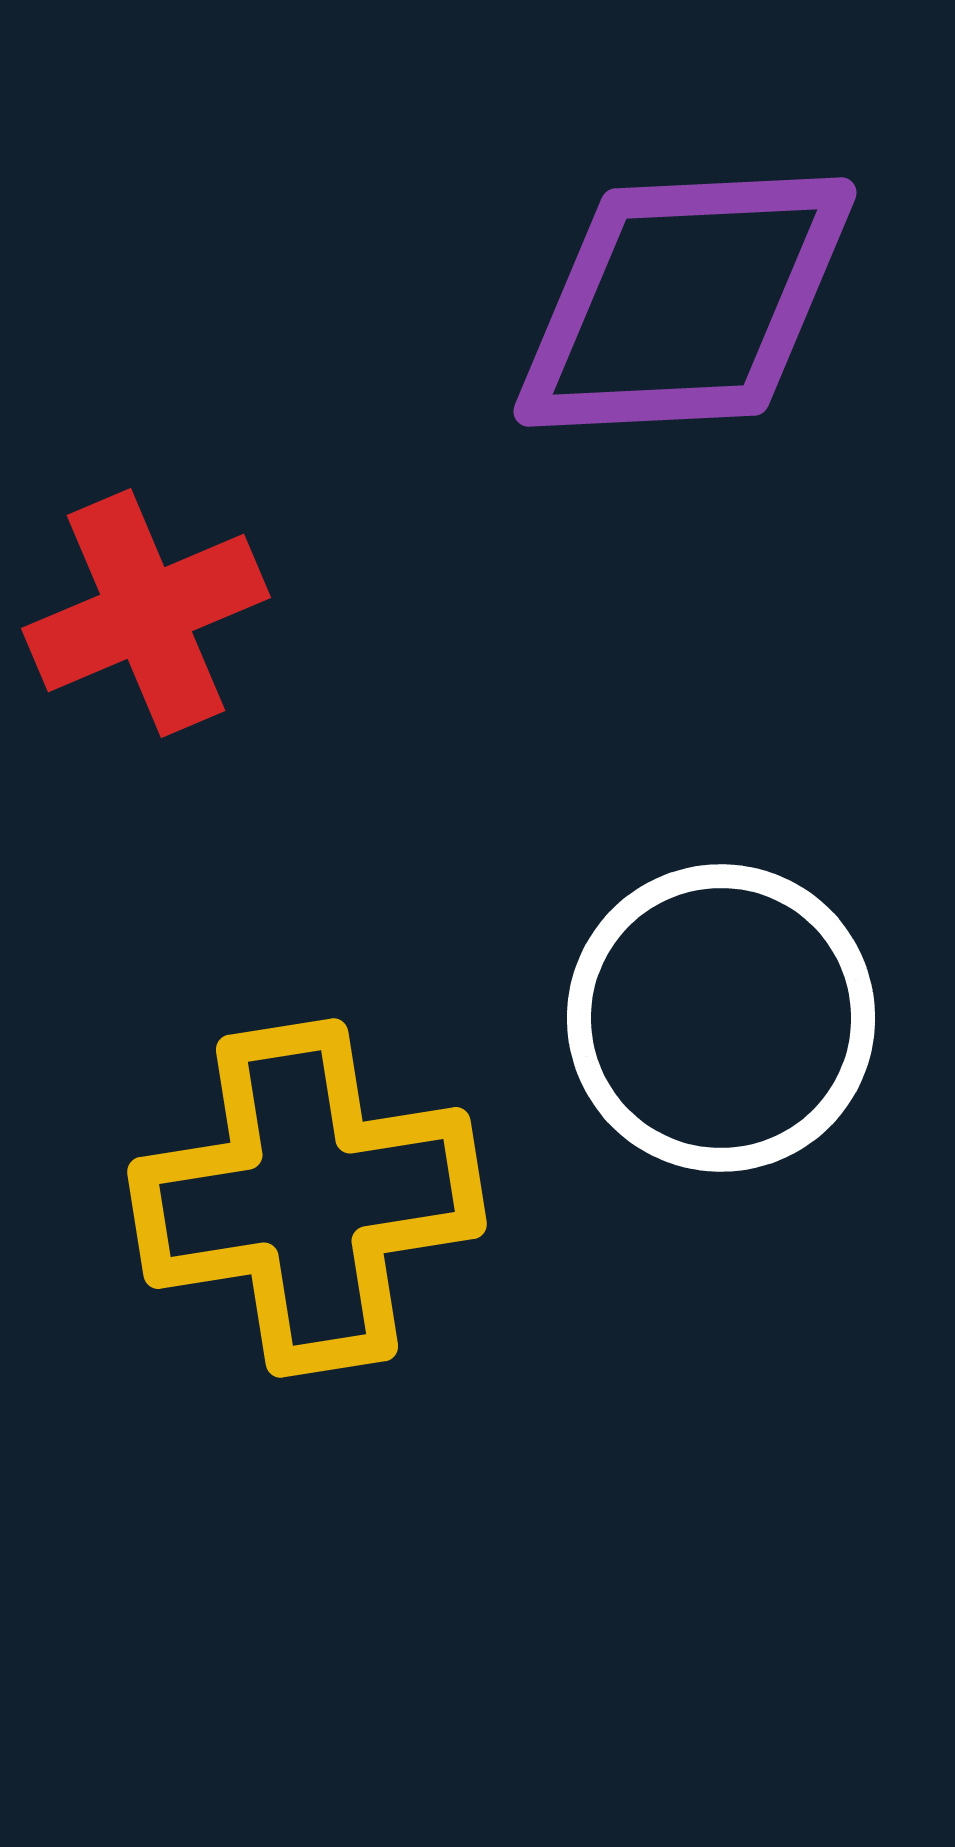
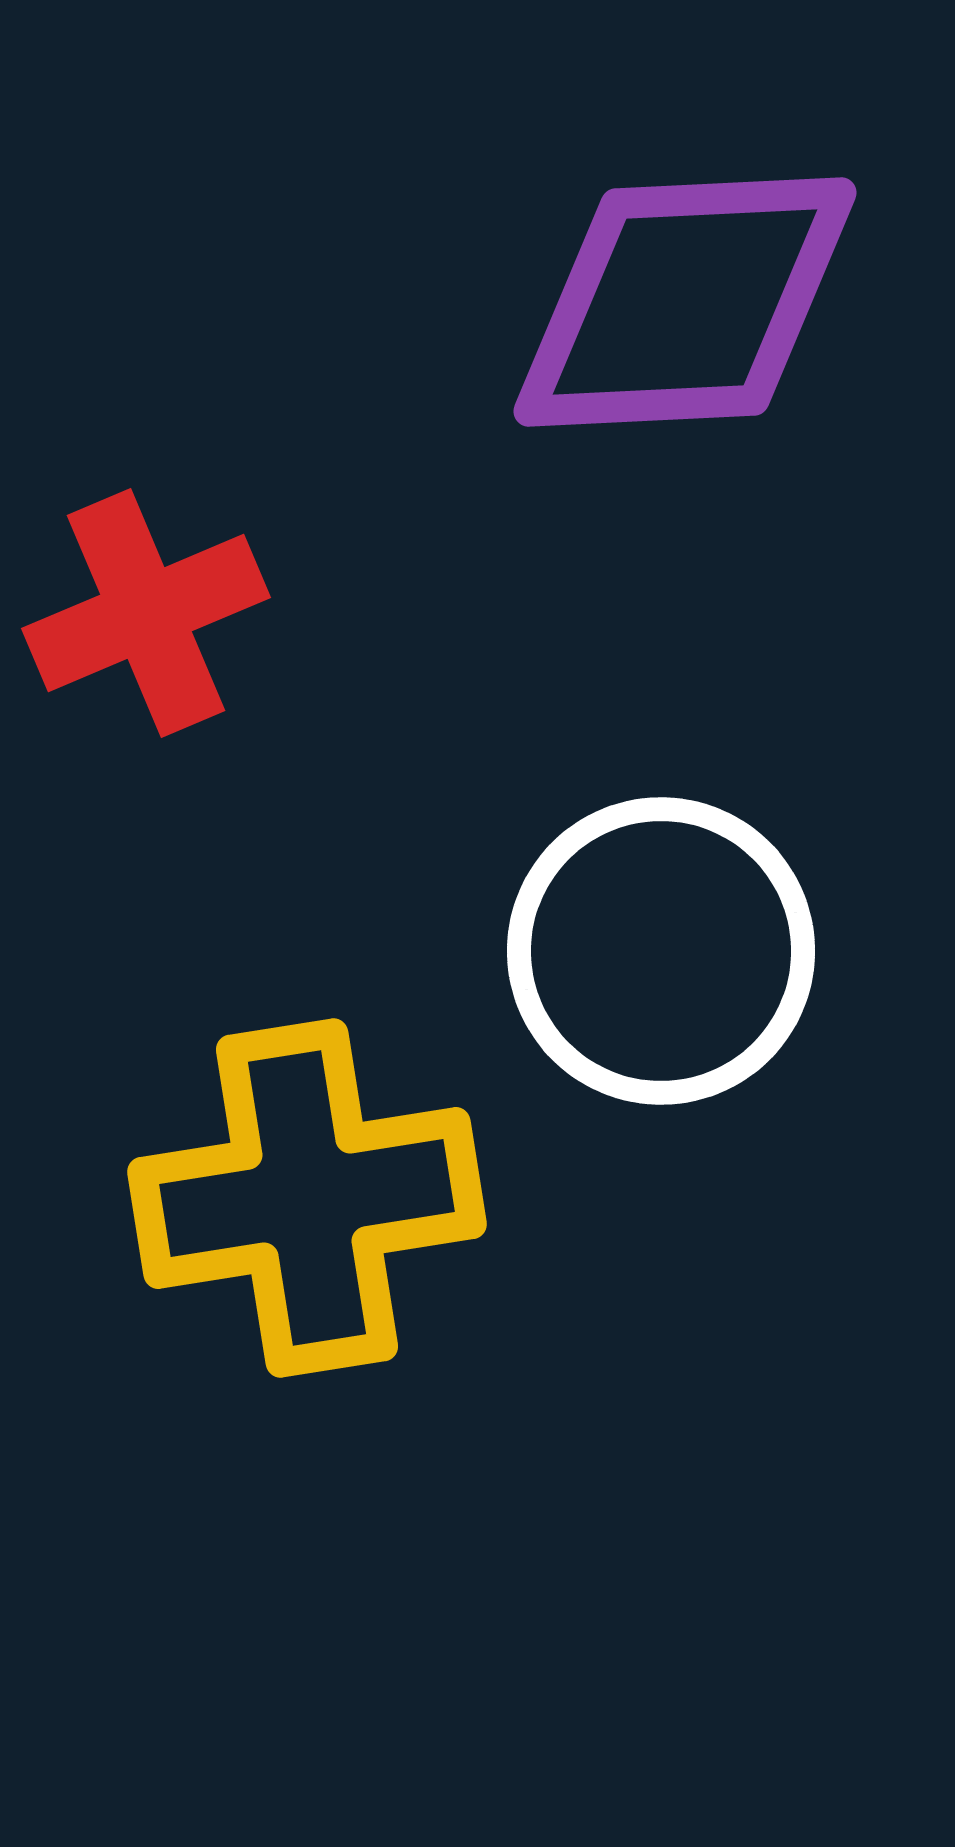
white circle: moved 60 px left, 67 px up
